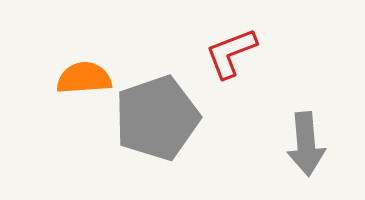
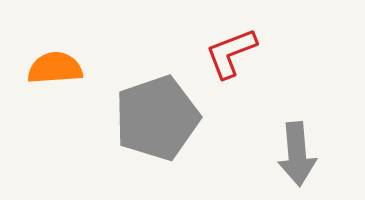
orange semicircle: moved 29 px left, 10 px up
gray arrow: moved 9 px left, 10 px down
